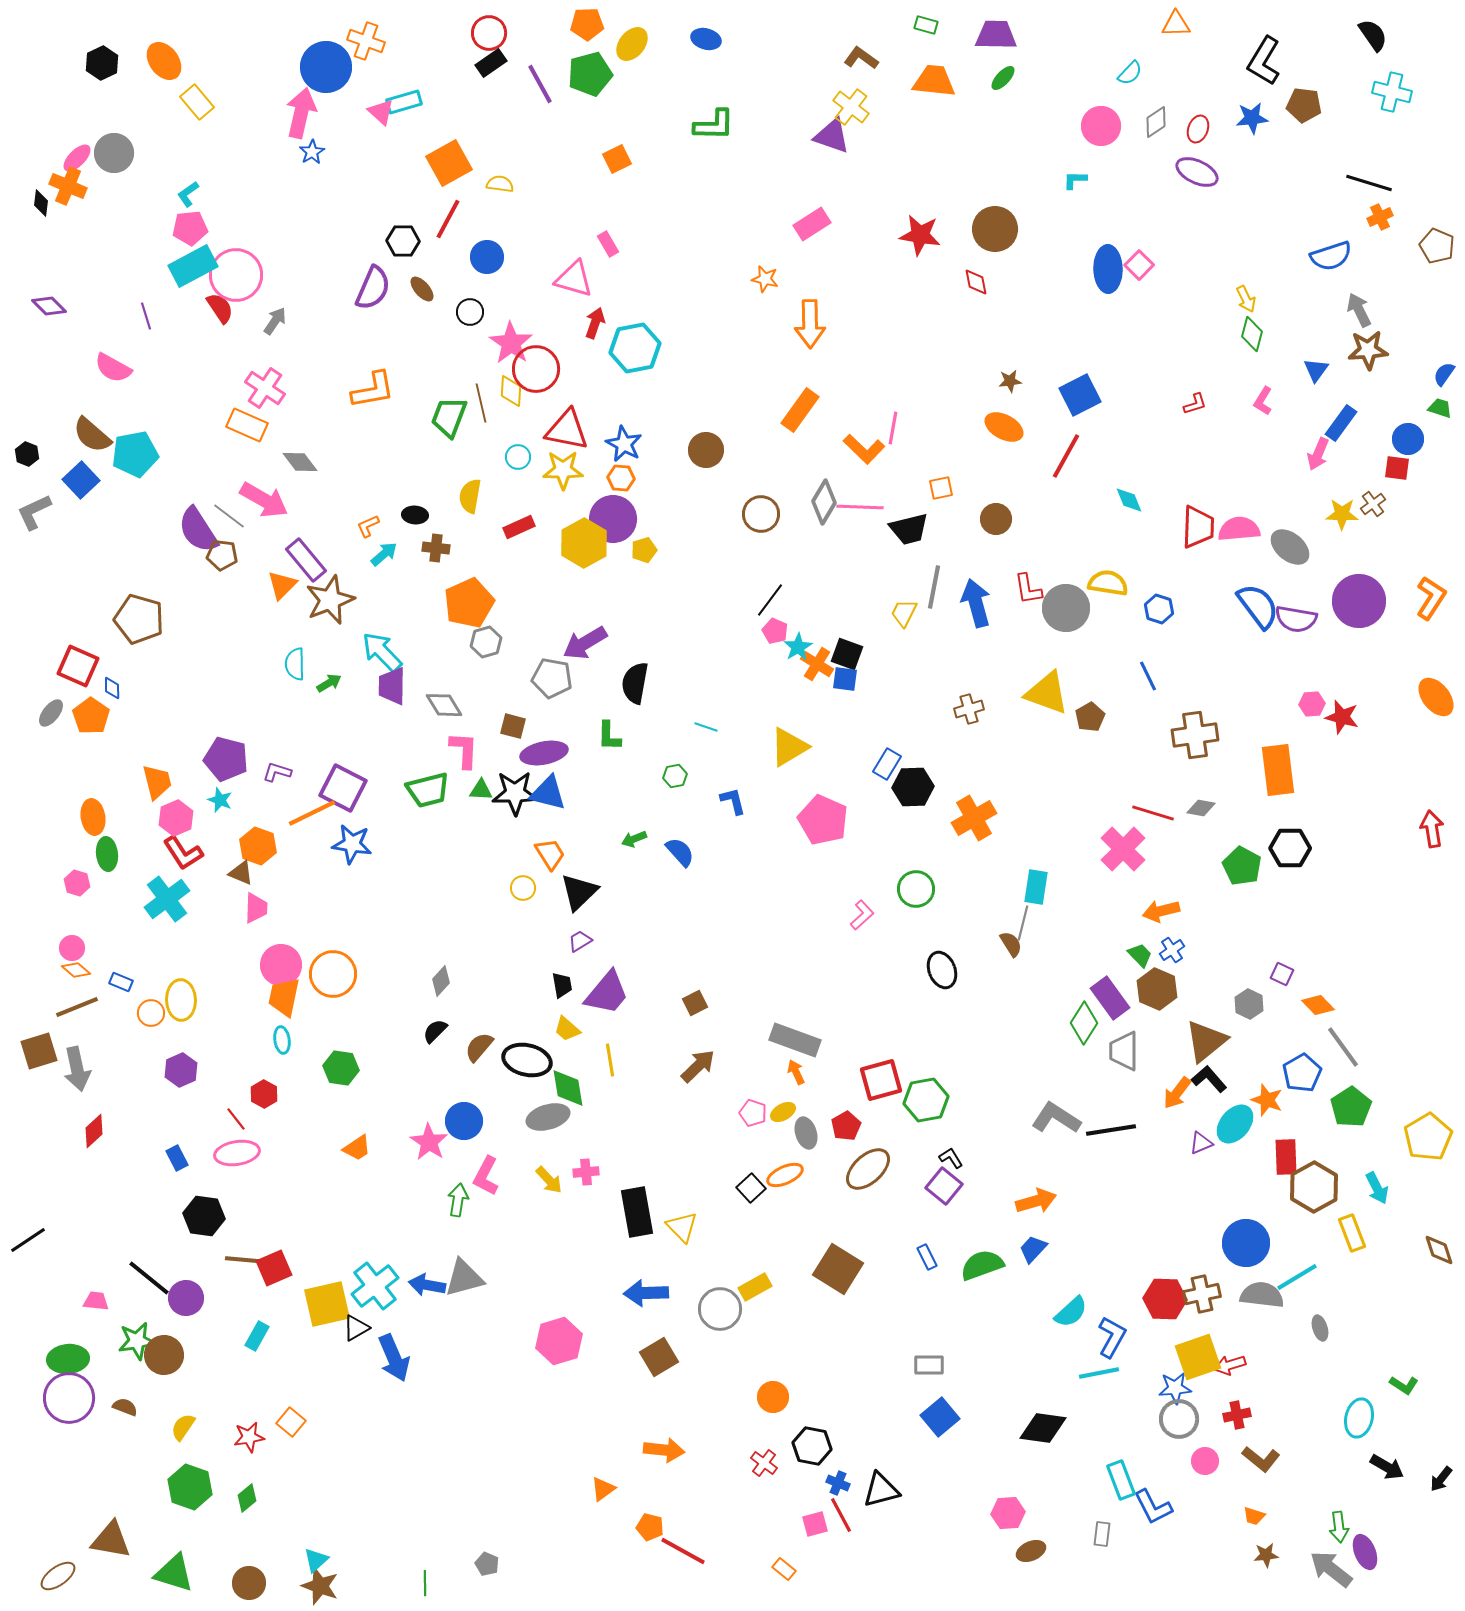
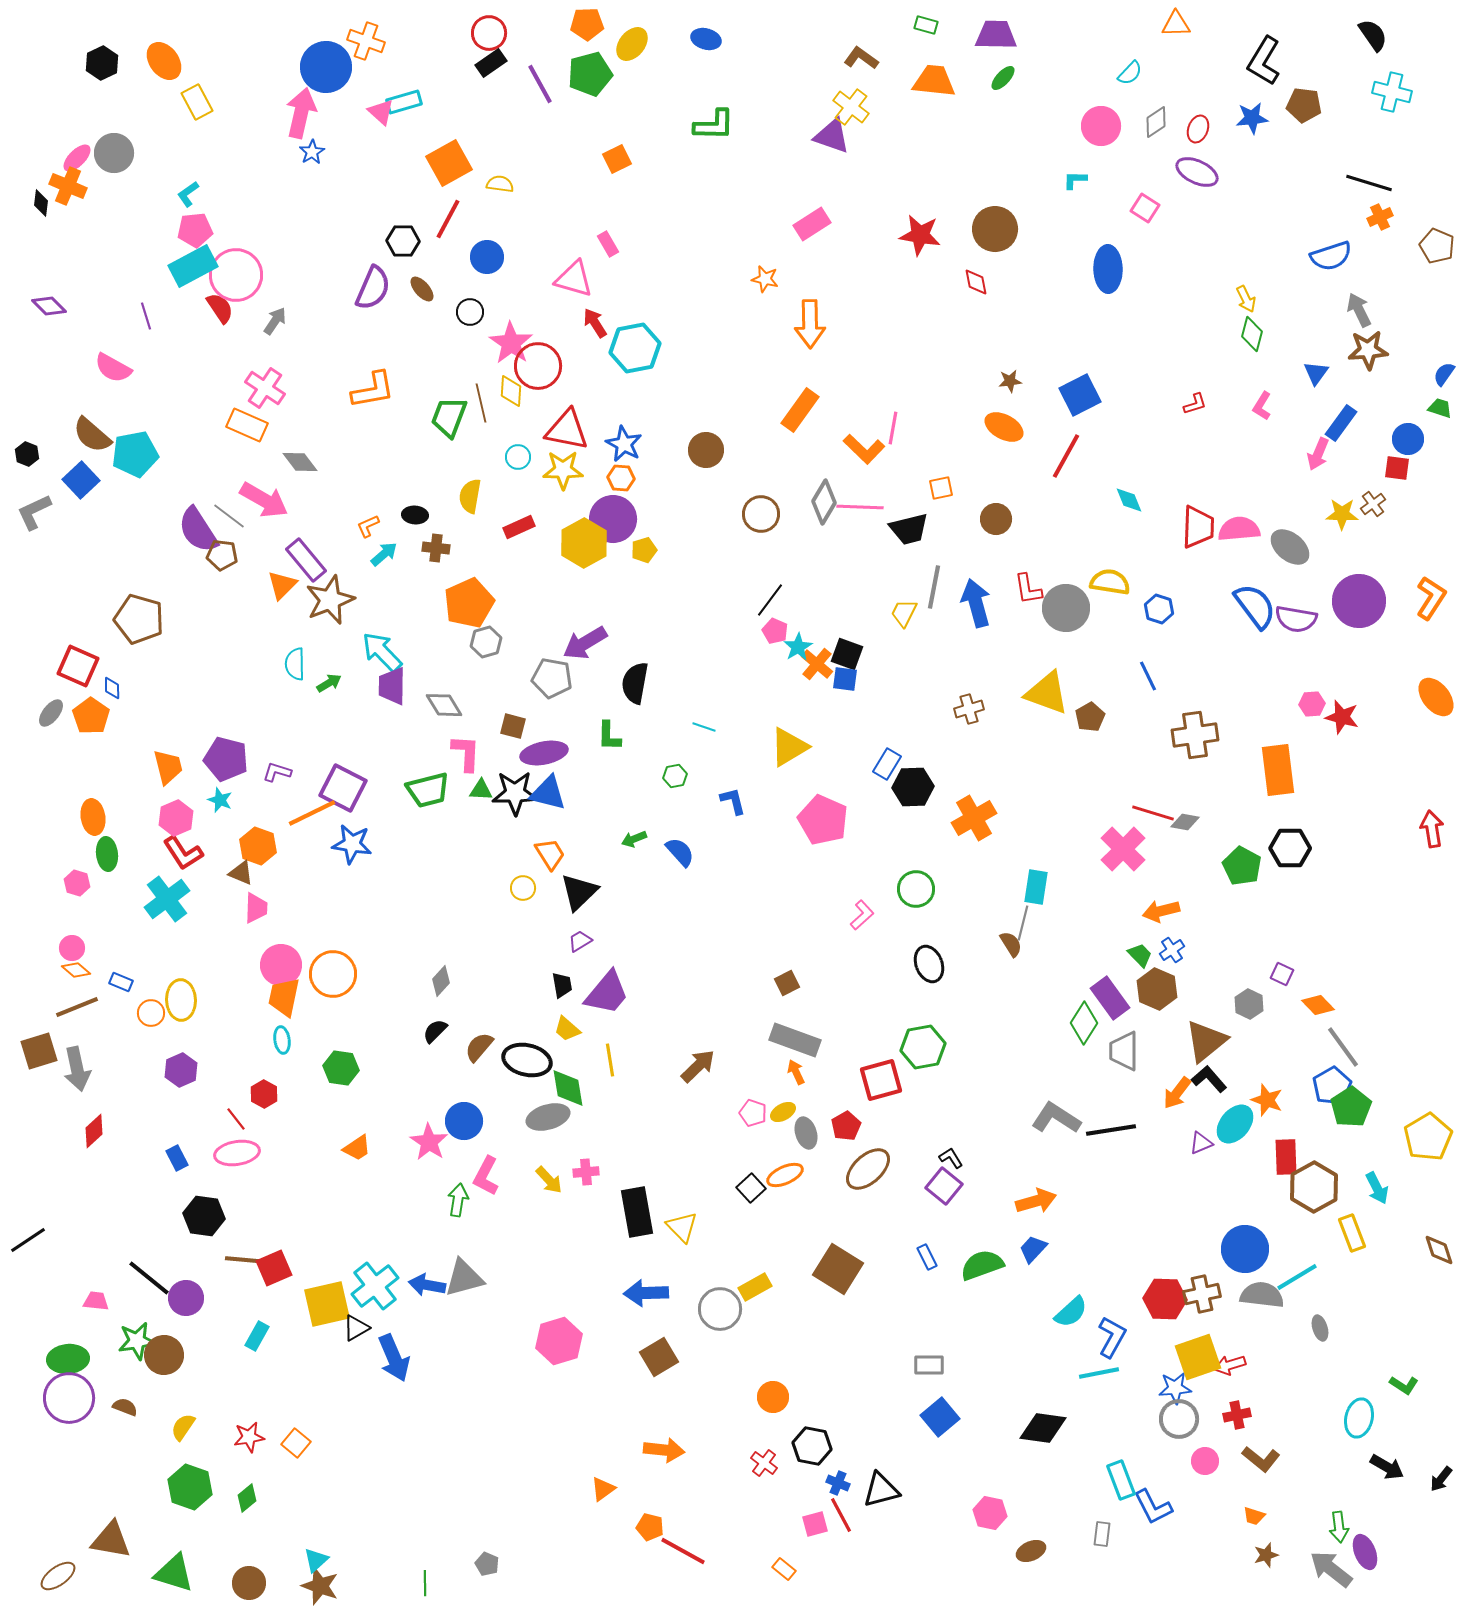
yellow rectangle at (197, 102): rotated 12 degrees clockwise
pink pentagon at (190, 228): moved 5 px right, 2 px down
pink square at (1139, 265): moved 6 px right, 57 px up; rotated 12 degrees counterclockwise
red arrow at (595, 323): rotated 52 degrees counterclockwise
red circle at (536, 369): moved 2 px right, 3 px up
blue triangle at (1316, 370): moved 3 px down
pink L-shape at (1263, 401): moved 1 px left, 5 px down
yellow semicircle at (1108, 583): moved 2 px right, 1 px up
blue semicircle at (1258, 606): moved 3 px left
orange cross at (817, 664): rotated 8 degrees clockwise
cyan line at (706, 727): moved 2 px left
pink L-shape at (464, 750): moved 2 px right, 3 px down
orange trapezoid at (157, 782): moved 11 px right, 15 px up
gray diamond at (1201, 808): moved 16 px left, 14 px down
black ellipse at (942, 970): moved 13 px left, 6 px up
brown square at (695, 1003): moved 92 px right, 20 px up
blue pentagon at (1302, 1073): moved 30 px right, 13 px down
green hexagon at (926, 1100): moved 3 px left, 53 px up
blue circle at (1246, 1243): moved 1 px left, 6 px down
orange square at (291, 1422): moved 5 px right, 21 px down
pink hexagon at (1008, 1513): moved 18 px left; rotated 16 degrees clockwise
brown star at (1266, 1555): rotated 10 degrees counterclockwise
